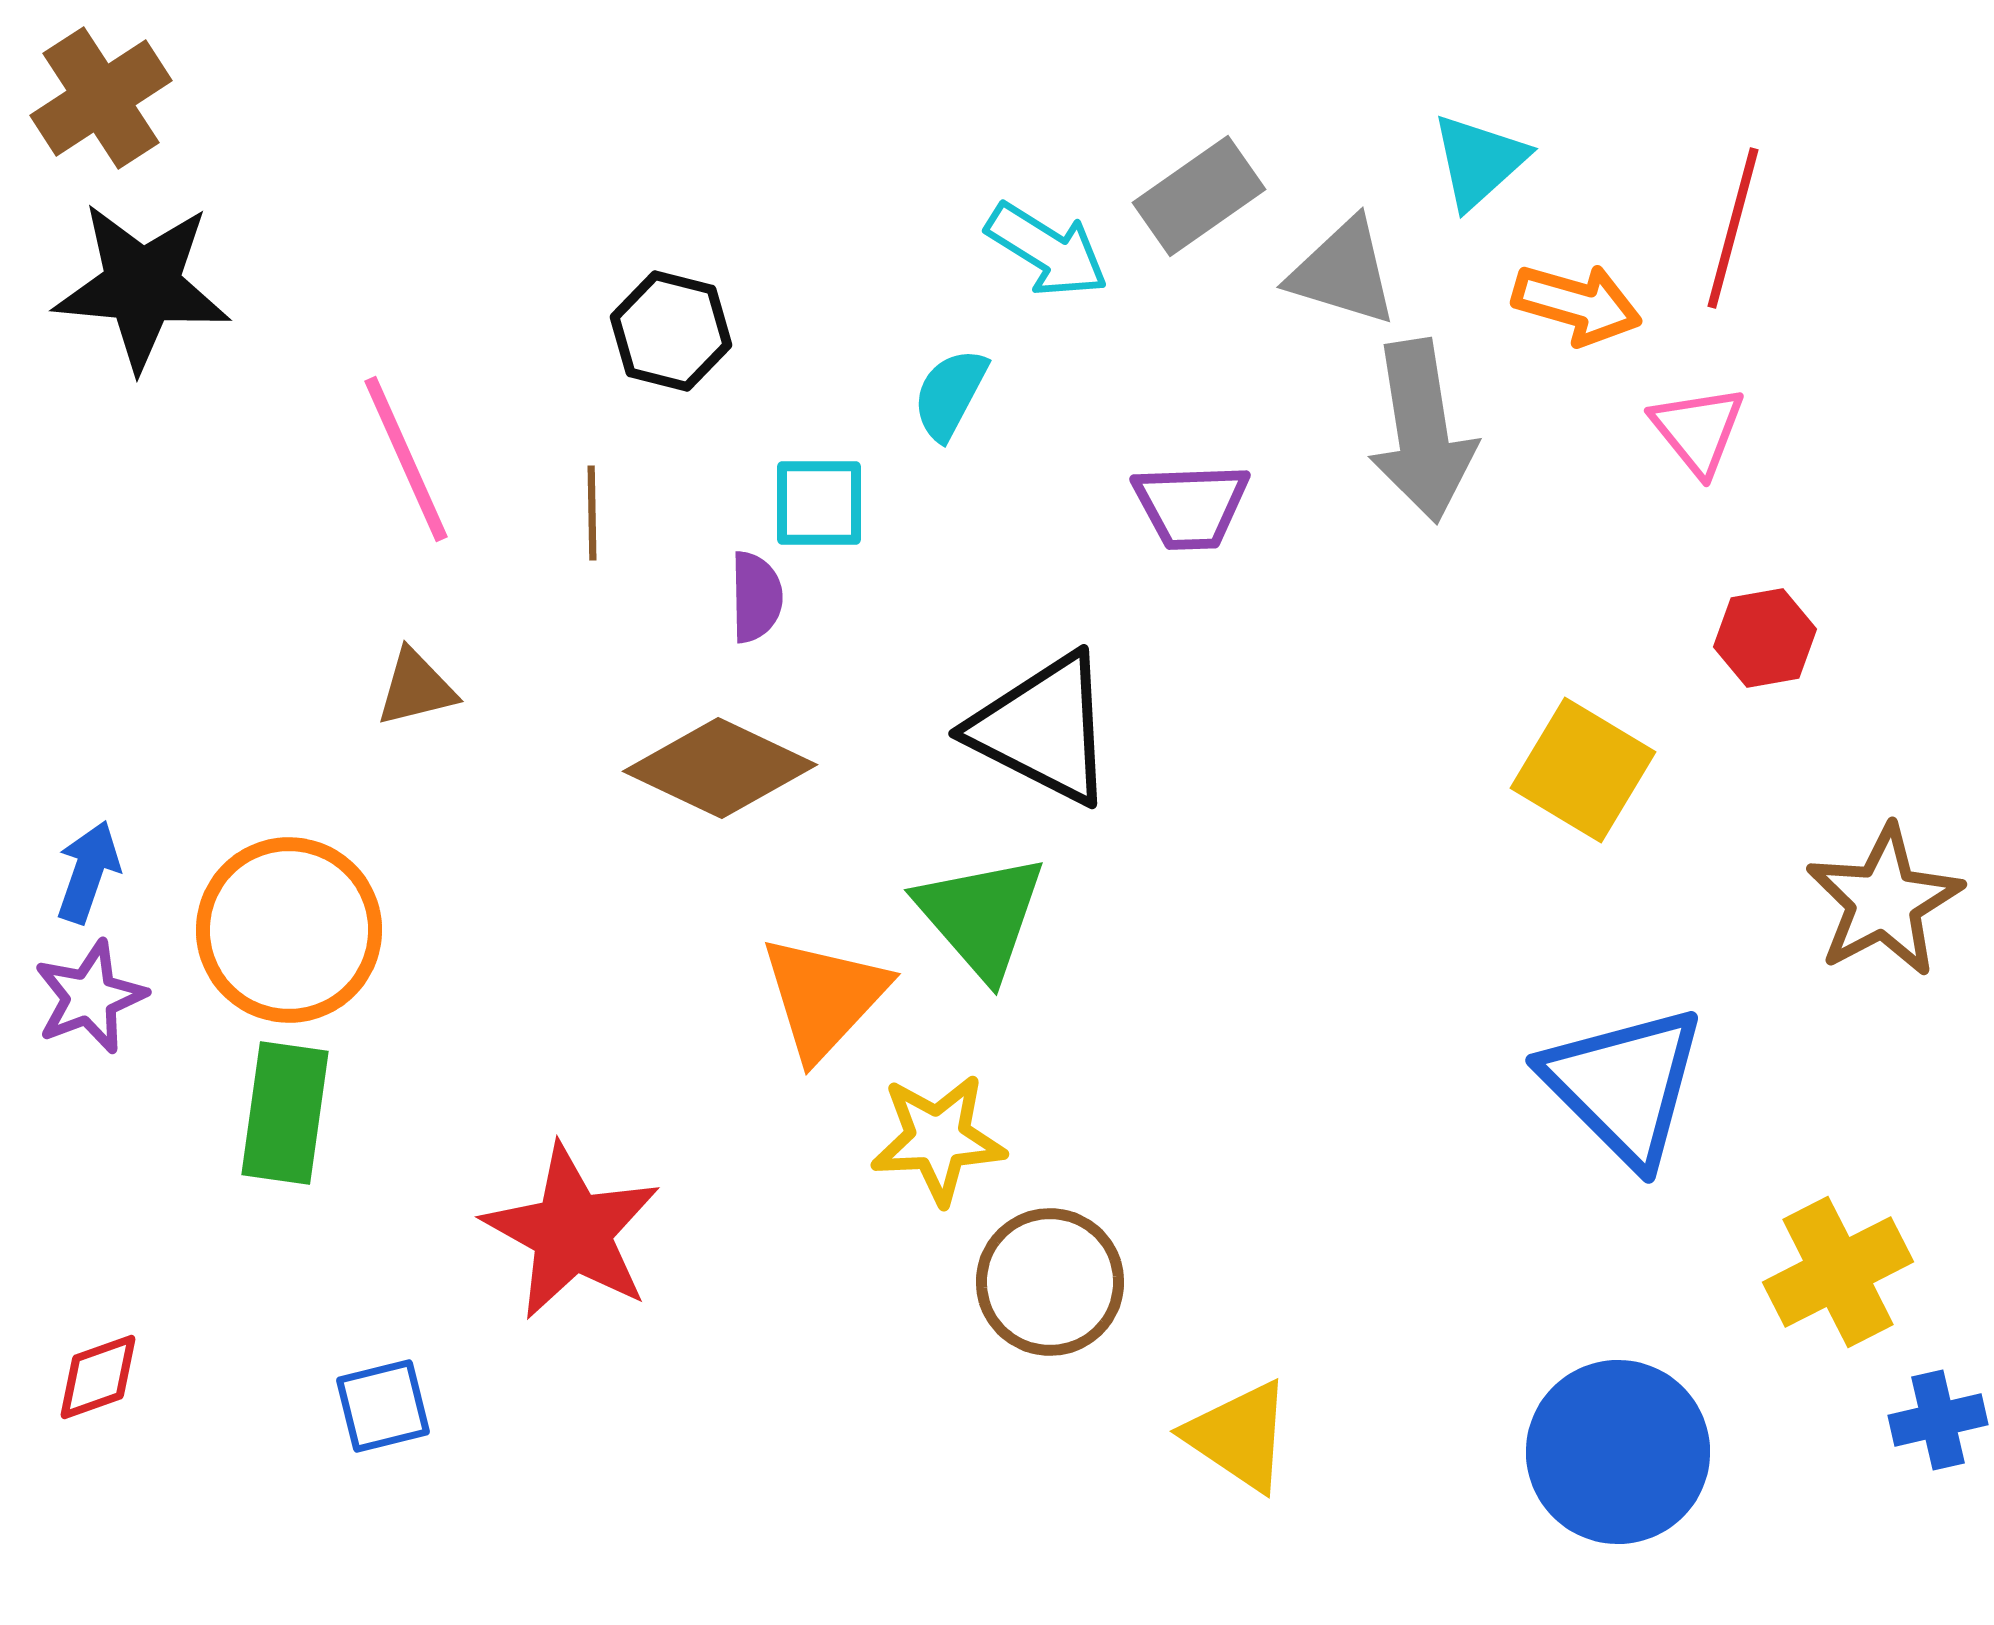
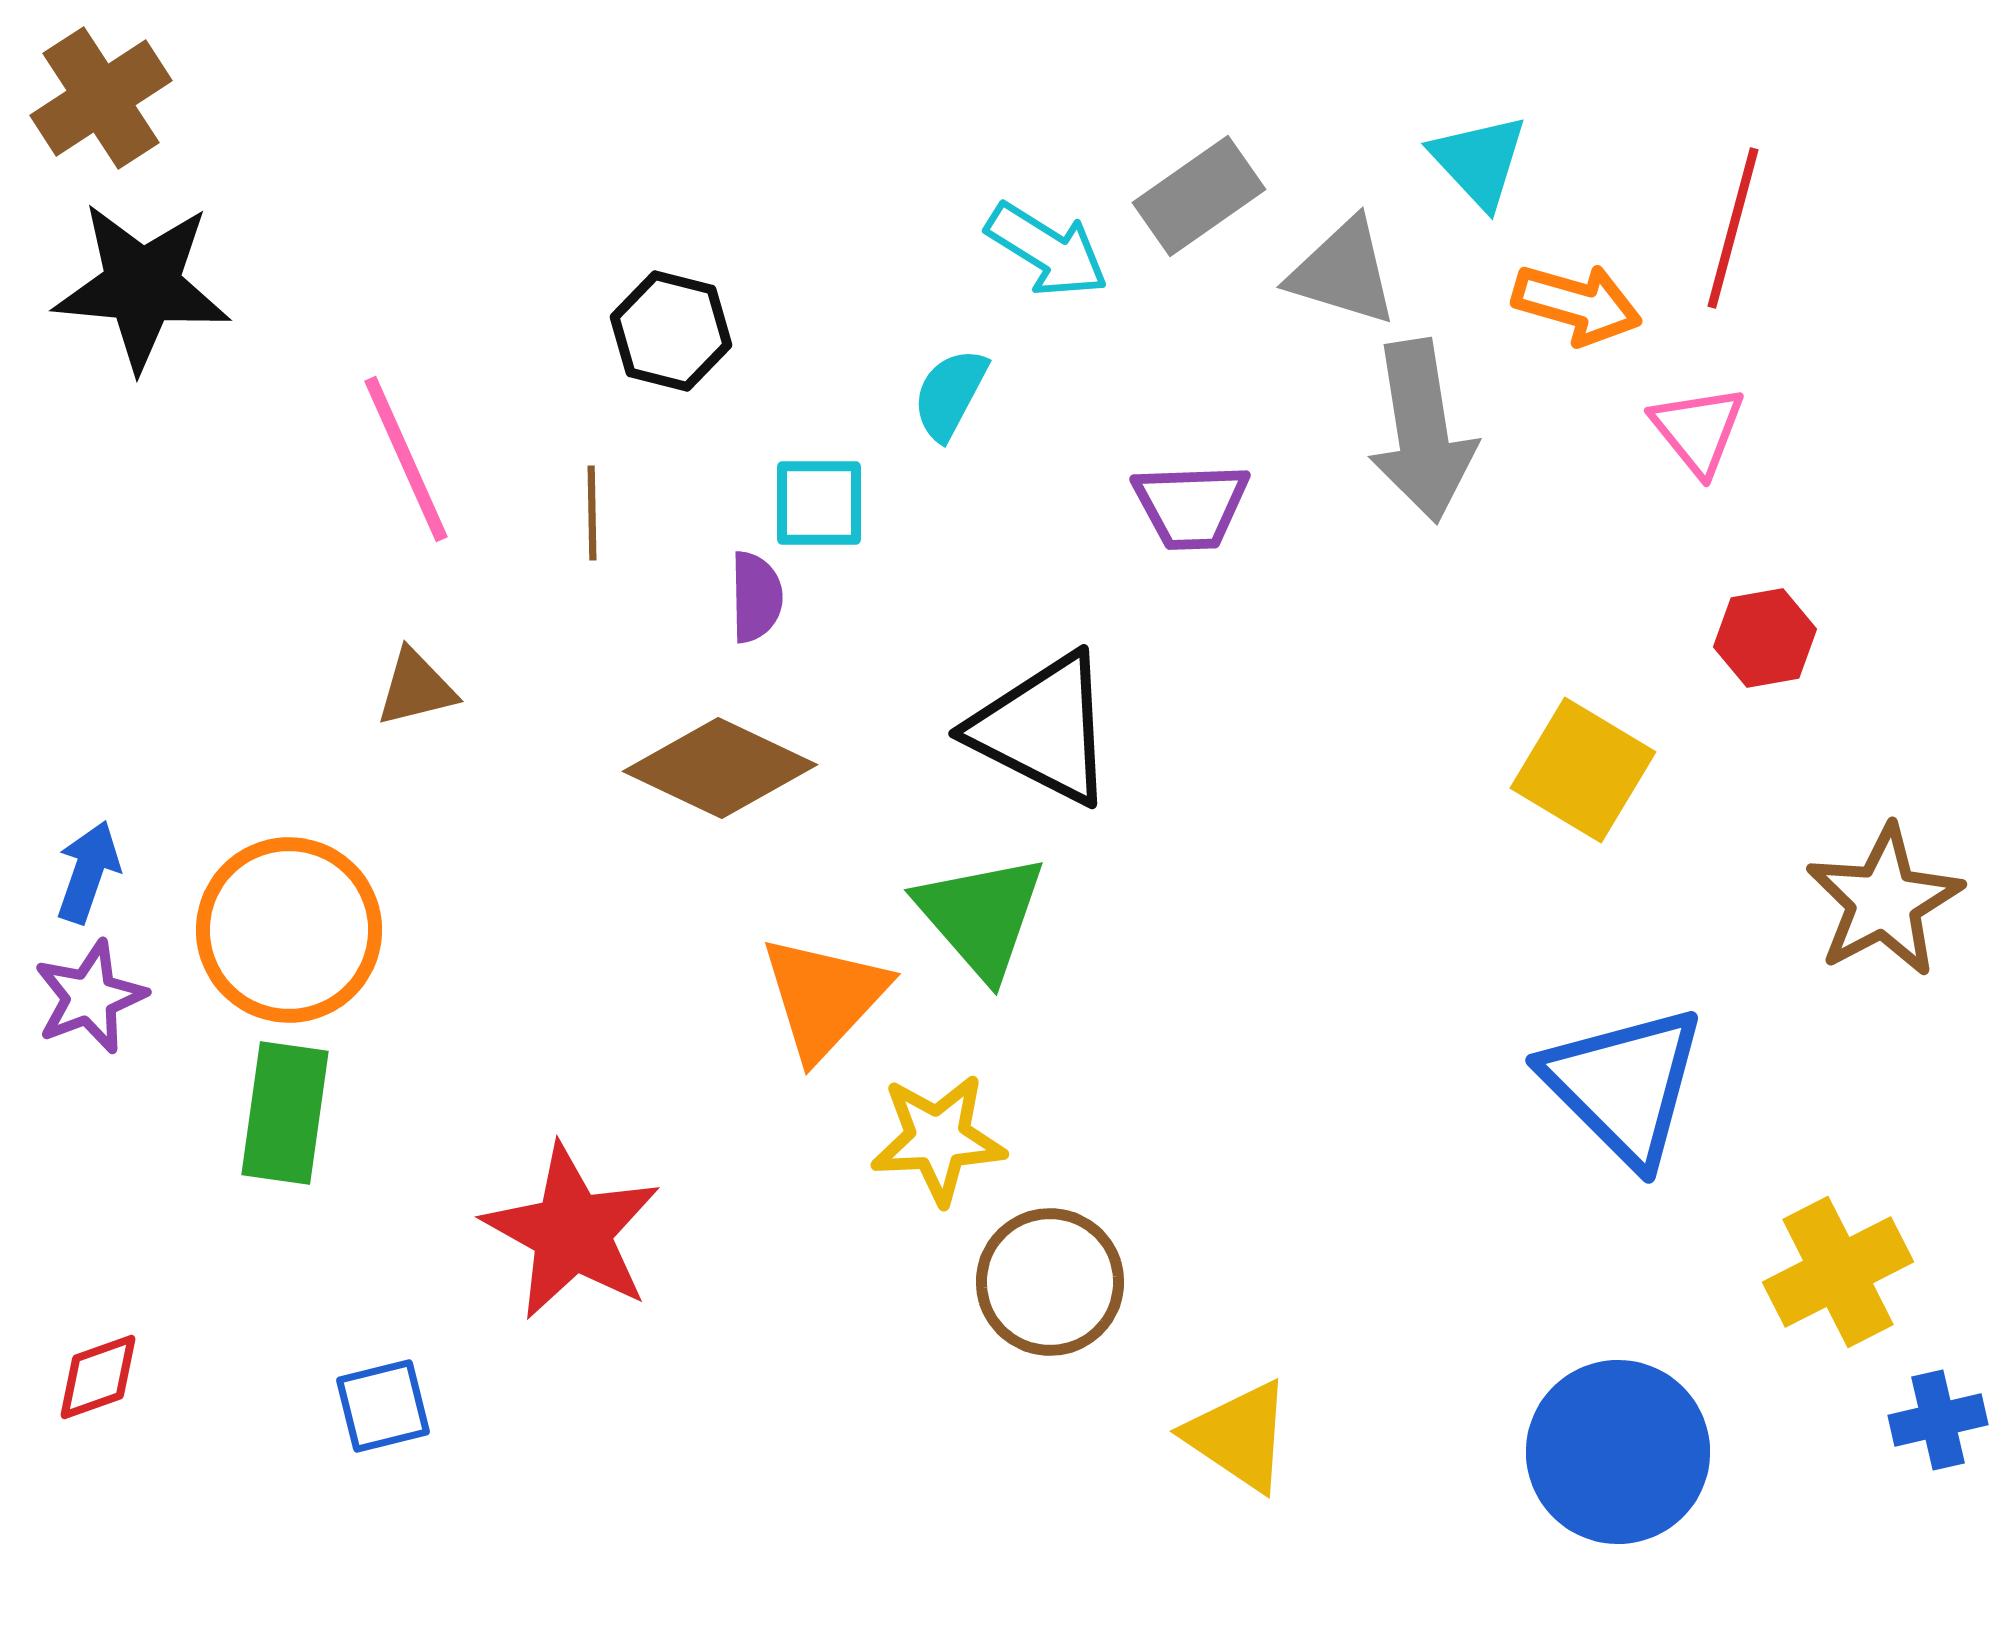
cyan triangle: rotated 31 degrees counterclockwise
